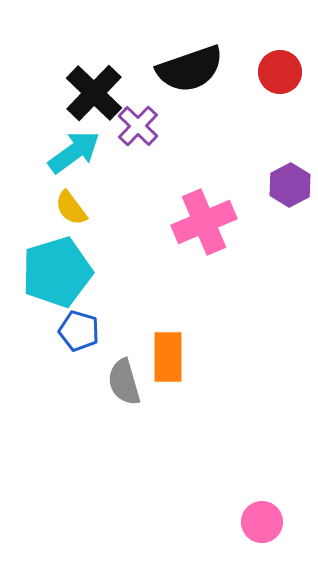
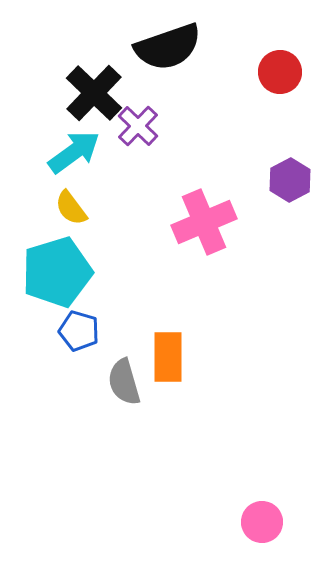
black semicircle: moved 22 px left, 22 px up
purple hexagon: moved 5 px up
